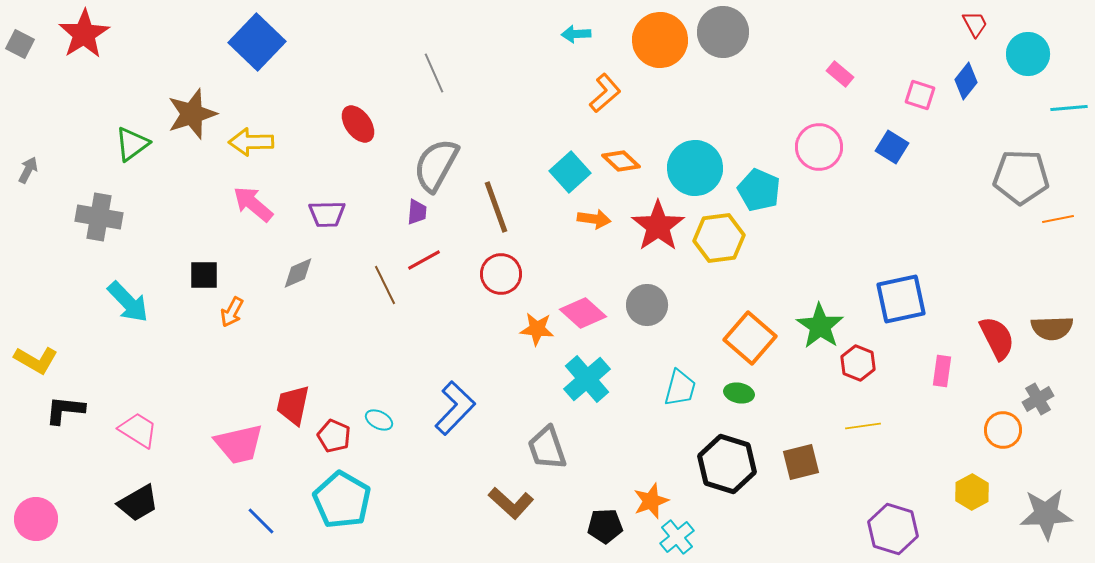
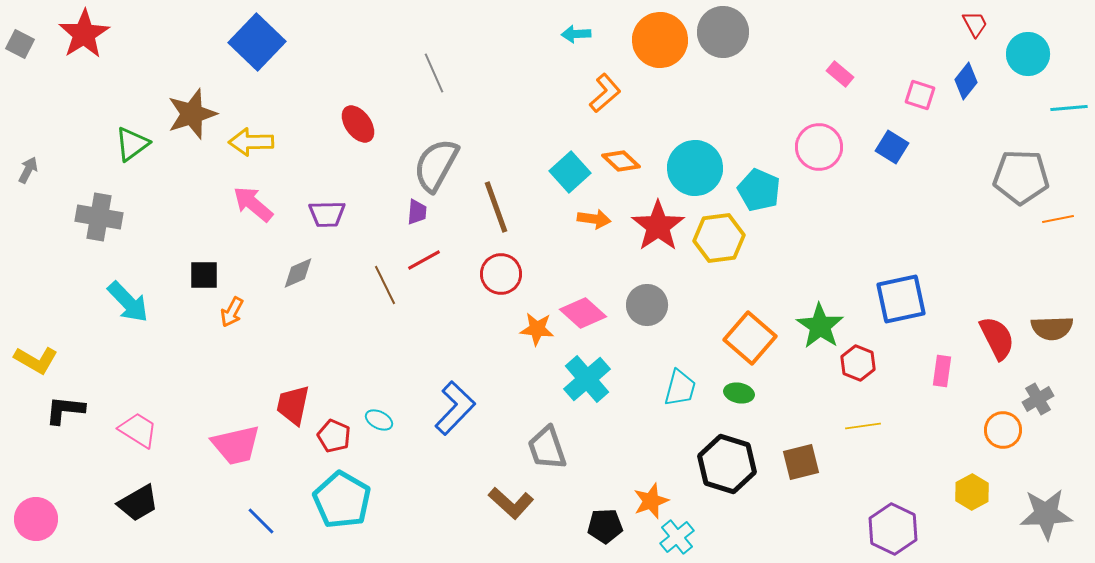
pink trapezoid at (239, 444): moved 3 px left, 1 px down
purple hexagon at (893, 529): rotated 9 degrees clockwise
